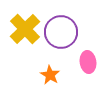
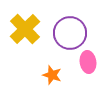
purple circle: moved 9 px right, 1 px down
orange star: moved 2 px right; rotated 12 degrees counterclockwise
